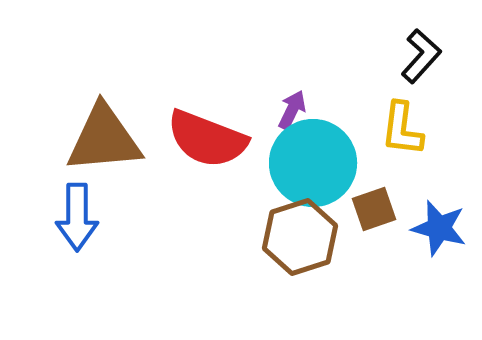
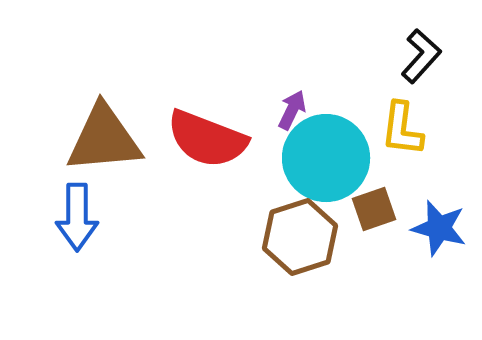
cyan circle: moved 13 px right, 5 px up
